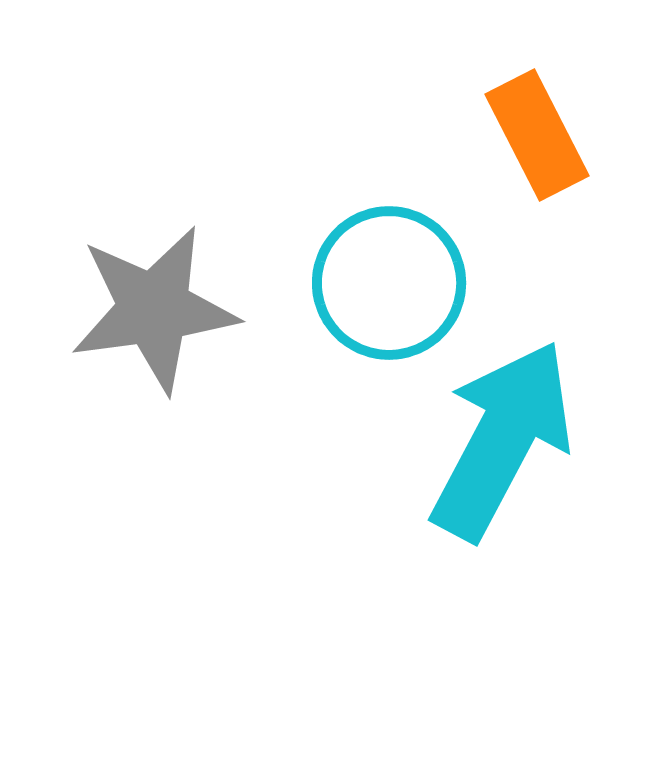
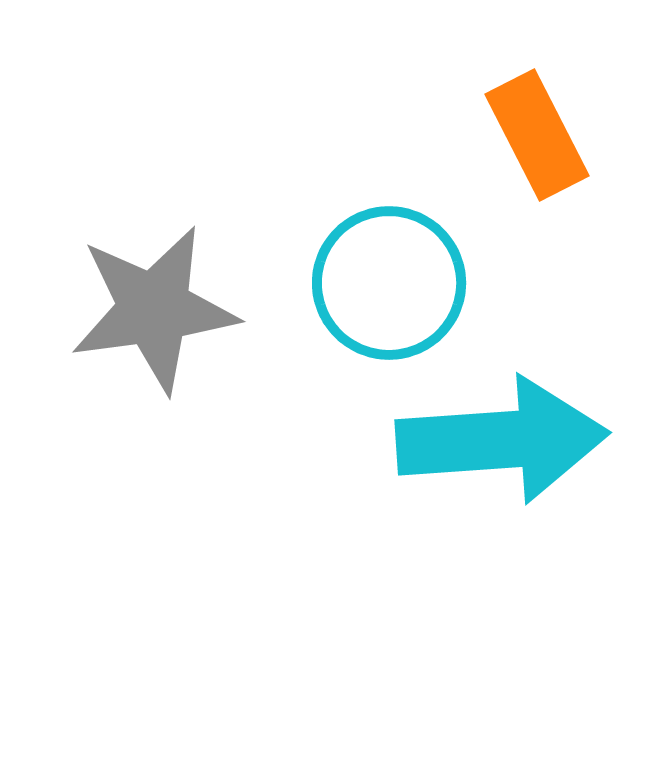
cyan arrow: rotated 58 degrees clockwise
